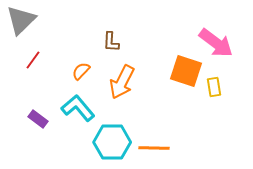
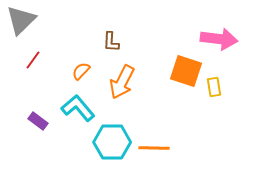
pink arrow: moved 3 px right, 4 px up; rotated 30 degrees counterclockwise
purple rectangle: moved 2 px down
